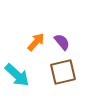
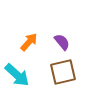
orange arrow: moved 7 px left
